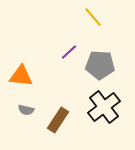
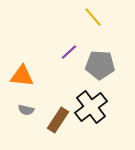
orange triangle: moved 1 px right
black cross: moved 13 px left
